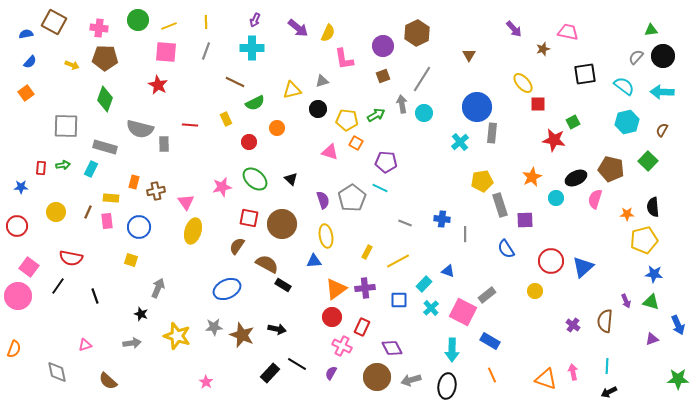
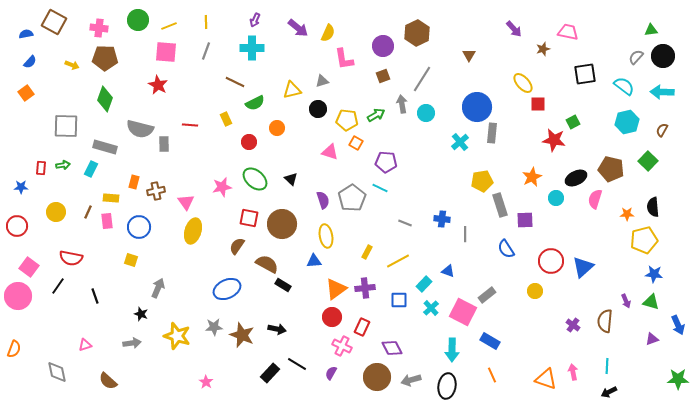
cyan circle at (424, 113): moved 2 px right
